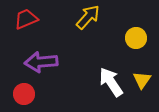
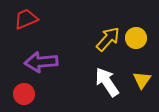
yellow arrow: moved 20 px right, 22 px down
white arrow: moved 4 px left
